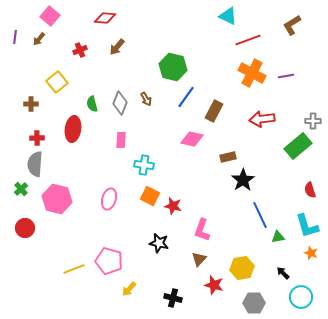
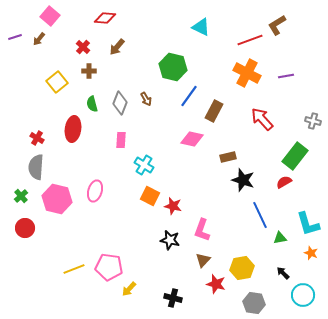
cyan triangle at (228, 16): moved 27 px left, 11 px down
brown L-shape at (292, 25): moved 15 px left
purple line at (15, 37): rotated 64 degrees clockwise
red line at (248, 40): moved 2 px right
red cross at (80, 50): moved 3 px right, 3 px up; rotated 24 degrees counterclockwise
orange cross at (252, 73): moved 5 px left
blue line at (186, 97): moved 3 px right, 1 px up
brown cross at (31, 104): moved 58 px right, 33 px up
red arrow at (262, 119): rotated 55 degrees clockwise
gray cross at (313, 121): rotated 14 degrees clockwise
red cross at (37, 138): rotated 32 degrees clockwise
green rectangle at (298, 146): moved 3 px left, 10 px down; rotated 12 degrees counterclockwise
gray semicircle at (35, 164): moved 1 px right, 3 px down
cyan cross at (144, 165): rotated 24 degrees clockwise
black star at (243, 180): rotated 20 degrees counterclockwise
green cross at (21, 189): moved 7 px down
red semicircle at (310, 190): moved 26 px left, 8 px up; rotated 77 degrees clockwise
pink ellipse at (109, 199): moved 14 px left, 8 px up
cyan L-shape at (307, 226): moved 1 px right, 2 px up
green triangle at (278, 237): moved 2 px right, 1 px down
black star at (159, 243): moved 11 px right, 3 px up
brown triangle at (199, 259): moved 4 px right, 1 px down
pink pentagon at (109, 261): moved 6 px down; rotated 8 degrees counterclockwise
red star at (214, 285): moved 2 px right, 1 px up
cyan circle at (301, 297): moved 2 px right, 2 px up
gray hexagon at (254, 303): rotated 10 degrees clockwise
